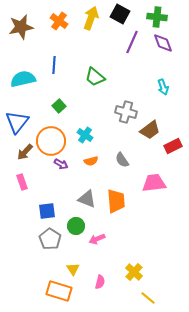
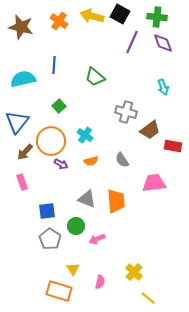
yellow arrow: moved 1 px right, 2 px up; rotated 95 degrees counterclockwise
brown star: rotated 25 degrees clockwise
red rectangle: rotated 36 degrees clockwise
